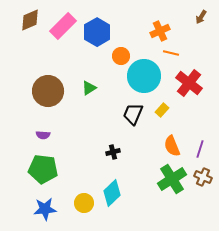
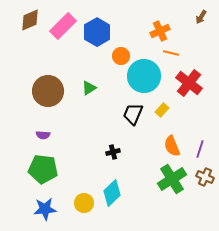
brown cross: moved 2 px right
